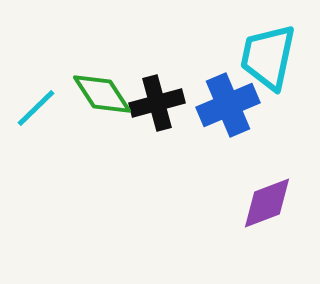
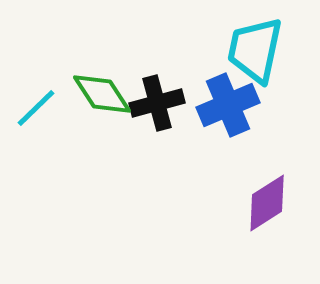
cyan trapezoid: moved 13 px left, 7 px up
purple diamond: rotated 12 degrees counterclockwise
